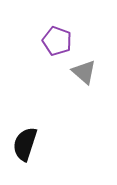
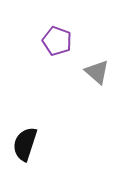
gray triangle: moved 13 px right
